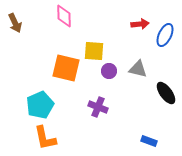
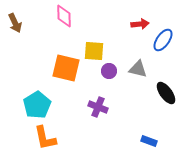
blue ellipse: moved 2 px left, 5 px down; rotated 10 degrees clockwise
cyan pentagon: moved 3 px left; rotated 8 degrees counterclockwise
